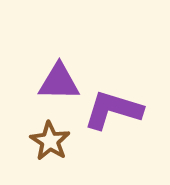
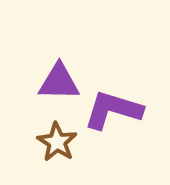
brown star: moved 7 px right, 1 px down
